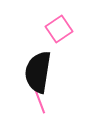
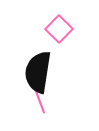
pink square: rotated 12 degrees counterclockwise
